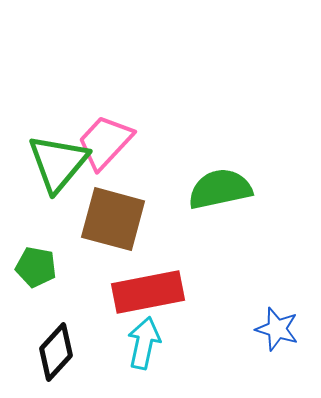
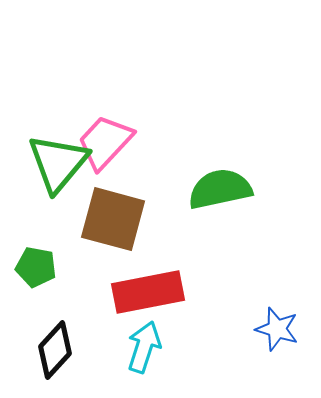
cyan arrow: moved 4 px down; rotated 6 degrees clockwise
black diamond: moved 1 px left, 2 px up
